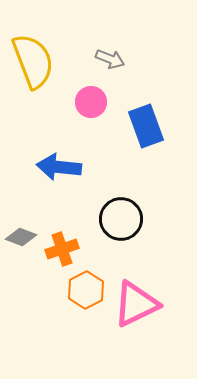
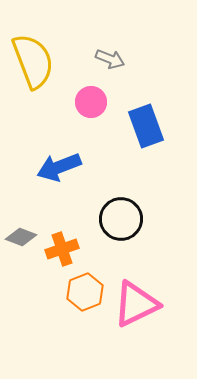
blue arrow: rotated 27 degrees counterclockwise
orange hexagon: moved 1 px left, 2 px down; rotated 6 degrees clockwise
